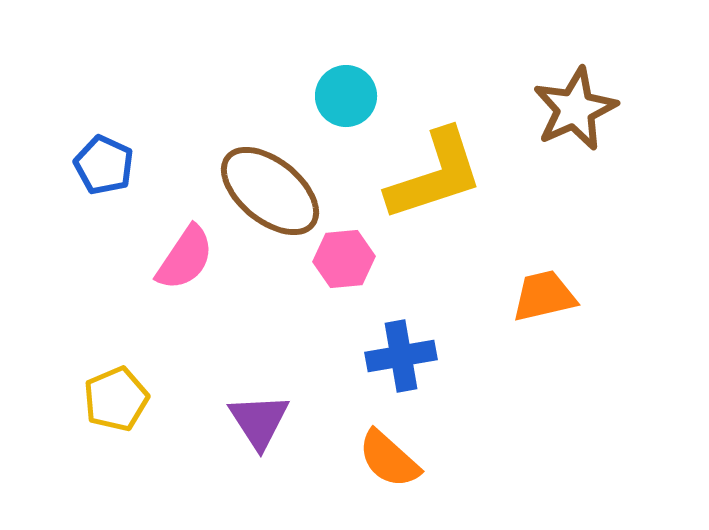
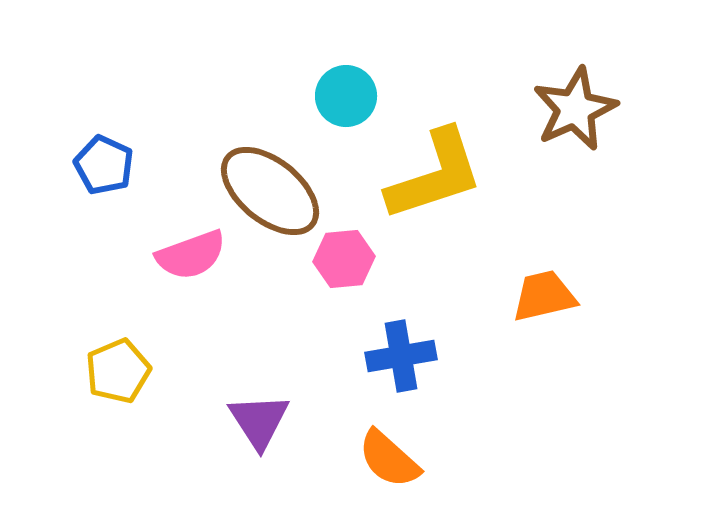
pink semicircle: moved 6 px right, 3 px up; rotated 36 degrees clockwise
yellow pentagon: moved 2 px right, 28 px up
